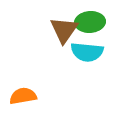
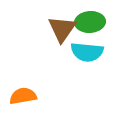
brown triangle: moved 2 px left, 1 px up
